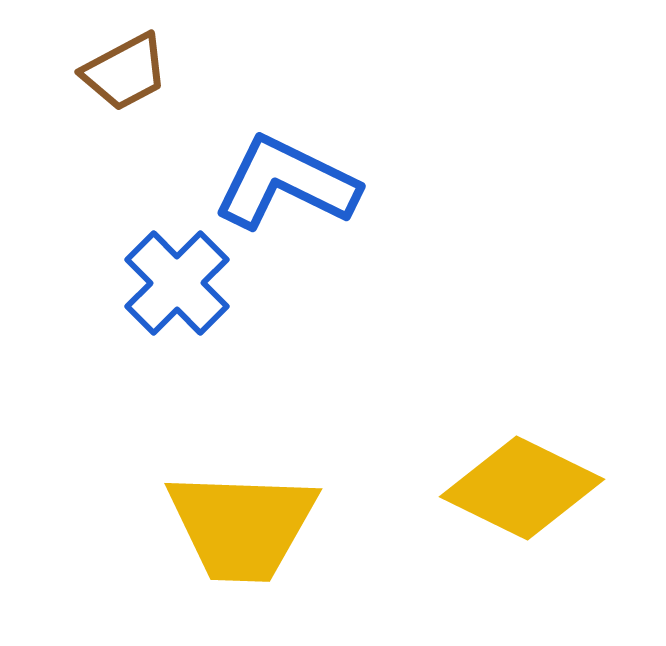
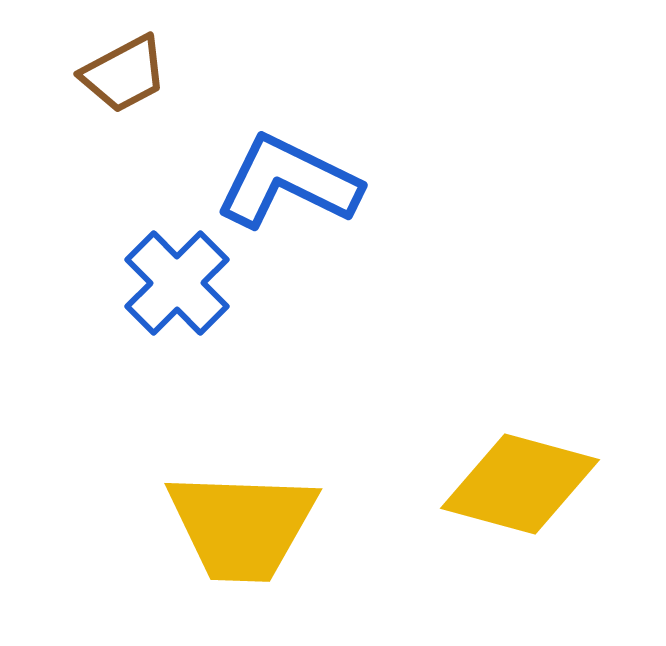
brown trapezoid: moved 1 px left, 2 px down
blue L-shape: moved 2 px right, 1 px up
yellow diamond: moved 2 px left, 4 px up; rotated 11 degrees counterclockwise
